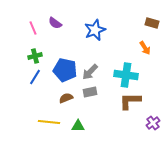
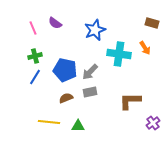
cyan cross: moved 7 px left, 21 px up
